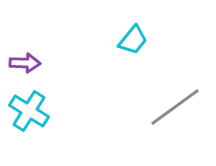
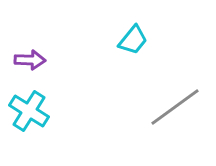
purple arrow: moved 5 px right, 3 px up
